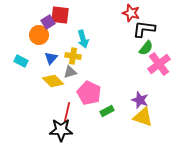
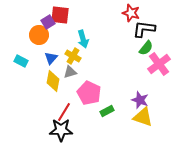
yellow cross: rotated 21 degrees clockwise
yellow diamond: rotated 55 degrees clockwise
red line: moved 3 px left; rotated 18 degrees clockwise
